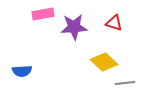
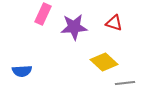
pink rectangle: rotated 55 degrees counterclockwise
